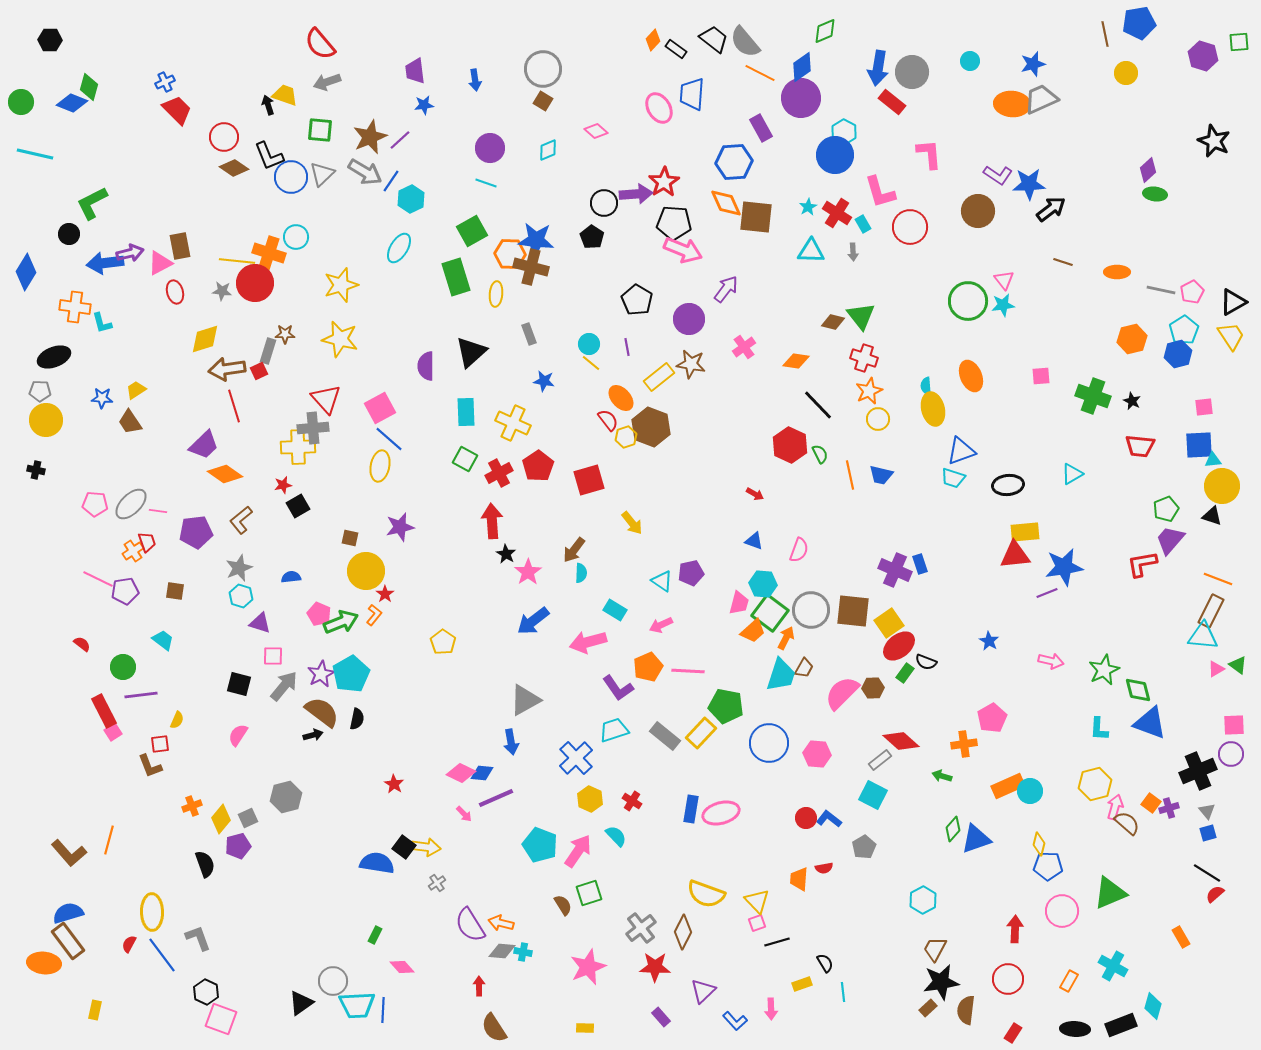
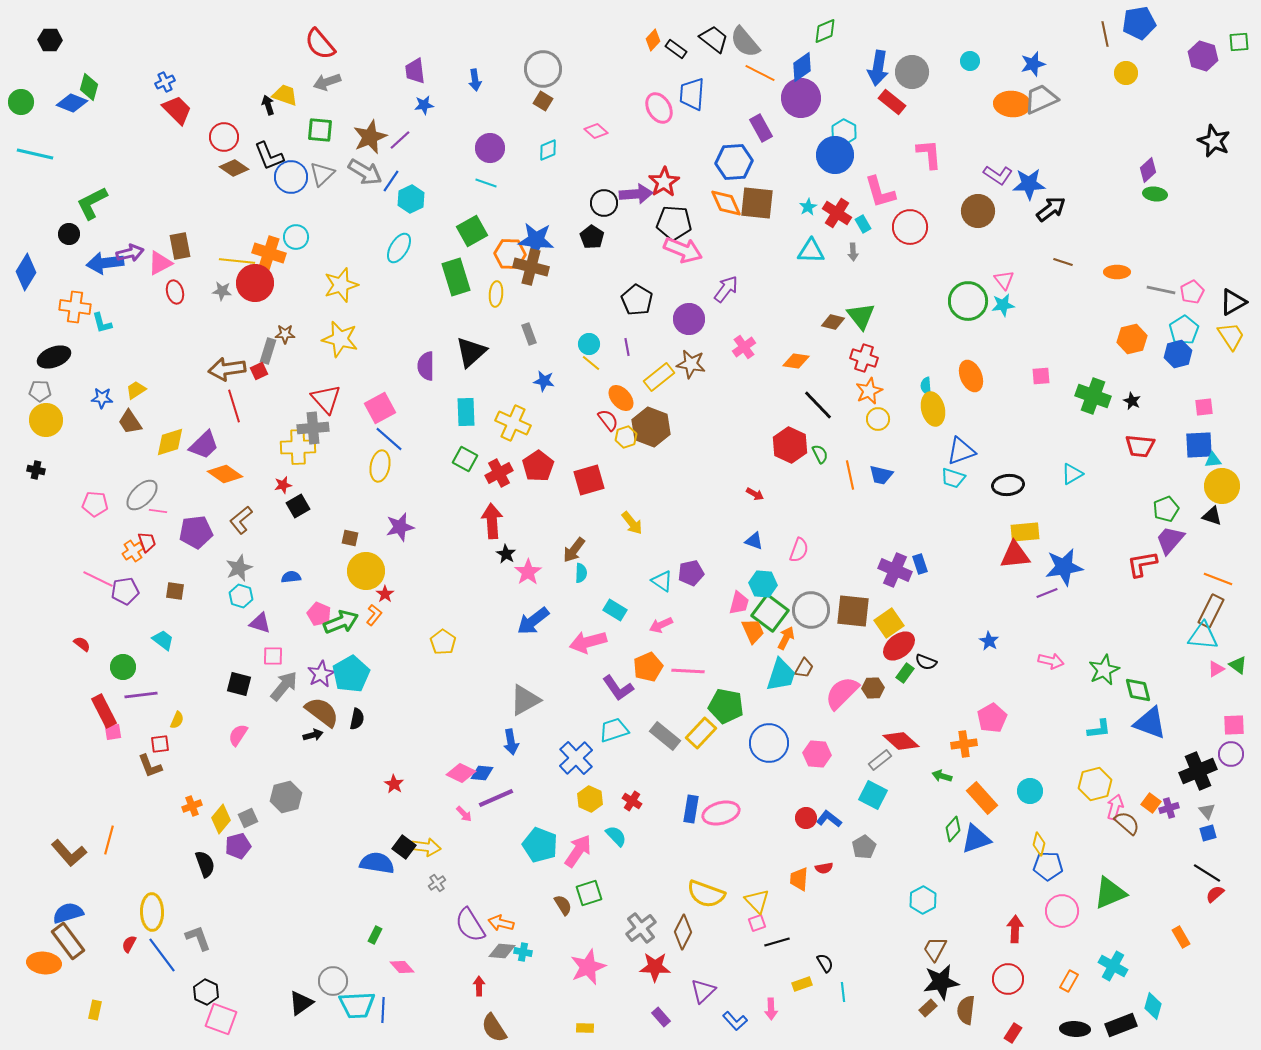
brown square at (756, 217): moved 1 px right, 14 px up
yellow diamond at (205, 339): moved 35 px left, 103 px down
gray ellipse at (131, 504): moved 11 px right, 9 px up
orange trapezoid at (753, 631): rotated 72 degrees counterclockwise
cyan L-shape at (1099, 729): rotated 100 degrees counterclockwise
pink square at (113, 732): rotated 24 degrees clockwise
orange rectangle at (1008, 786): moved 26 px left, 12 px down; rotated 72 degrees clockwise
